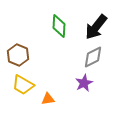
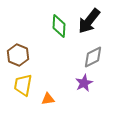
black arrow: moved 7 px left, 6 px up
yellow trapezoid: rotated 70 degrees clockwise
